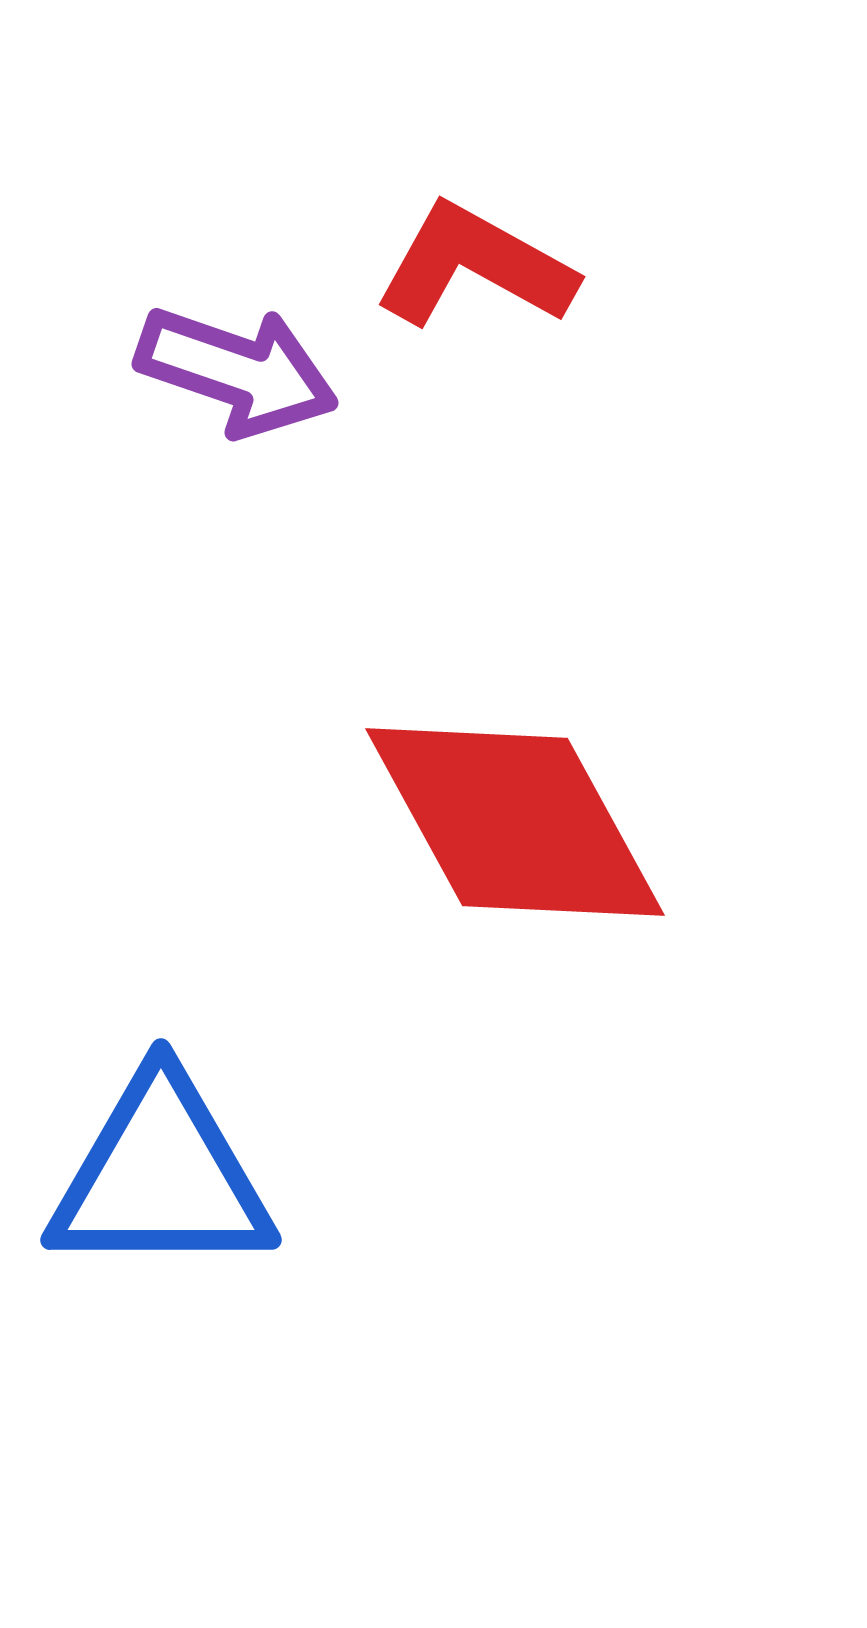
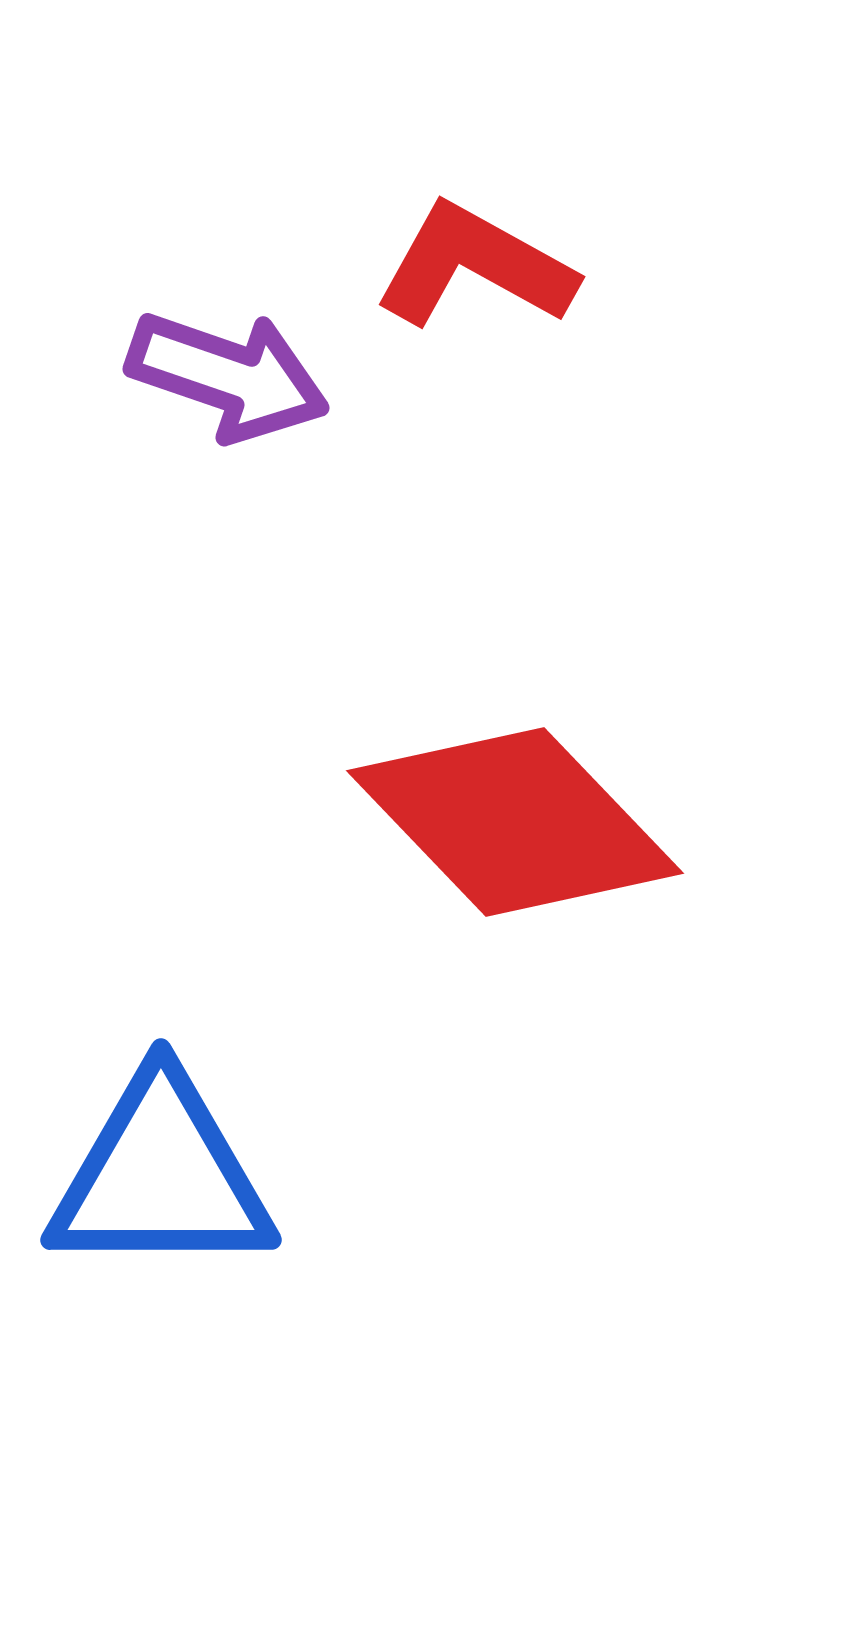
purple arrow: moved 9 px left, 5 px down
red diamond: rotated 15 degrees counterclockwise
